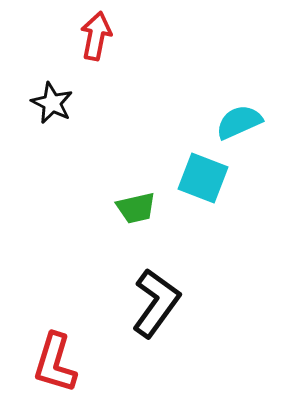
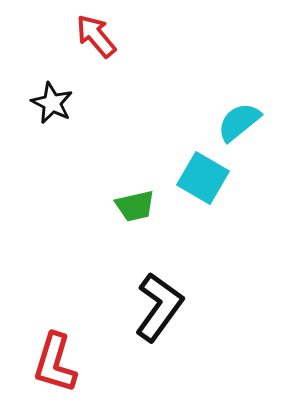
red arrow: rotated 51 degrees counterclockwise
cyan semicircle: rotated 15 degrees counterclockwise
cyan square: rotated 9 degrees clockwise
green trapezoid: moved 1 px left, 2 px up
black L-shape: moved 3 px right, 4 px down
